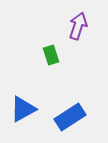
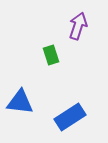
blue triangle: moved 3 px left, 7 px up; rotated 36 degrees clockwise
